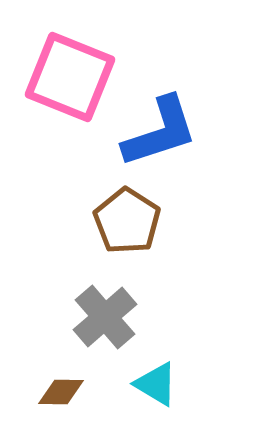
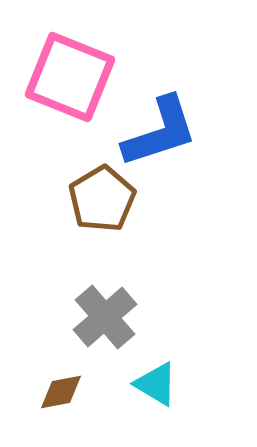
brown pentagon: moved 25 px left, 22 px up; rotated 8 degrees clockwise
brown diamond: rotated 12 degrees counterclockwise
